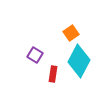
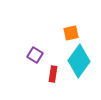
orange square: rotated 21 degrees clockwise
cyan diamond: rotated 8 degrees clockwise
